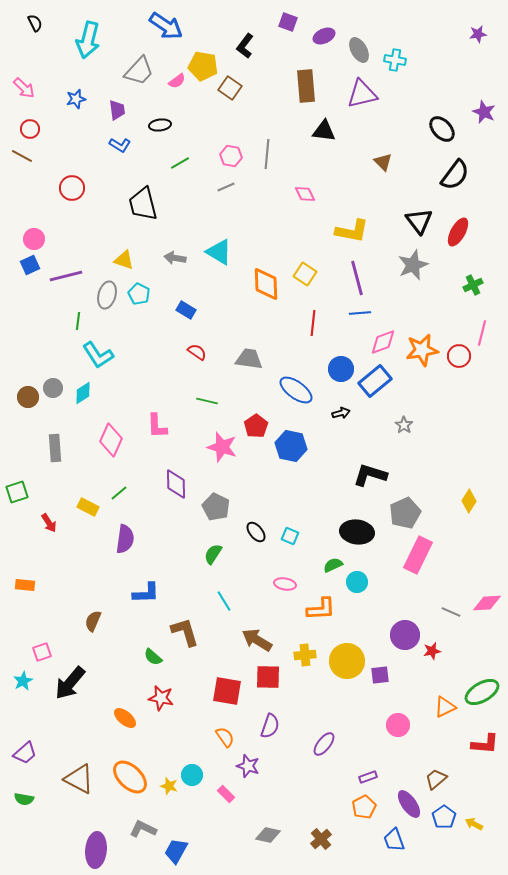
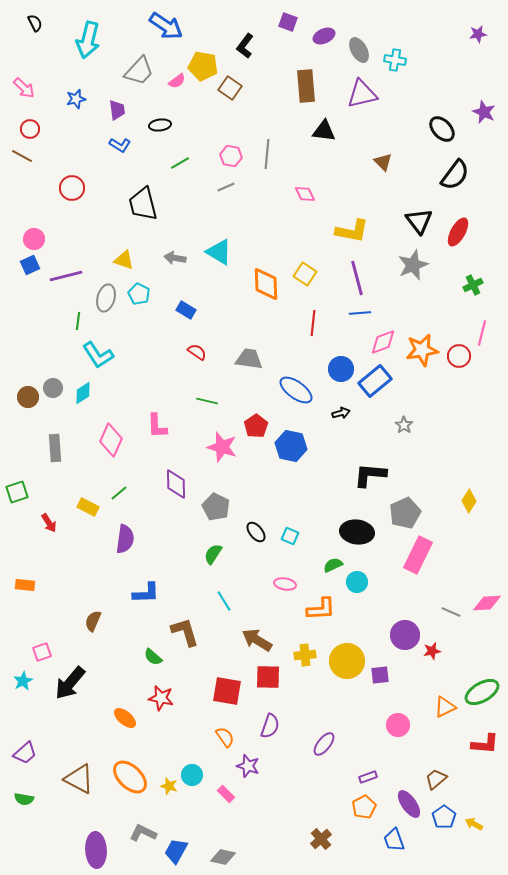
gray ellipse at (107, 295): moved 1 px left, 3 px down
black L-shape at (370, 475): rotated 12 degrees counterclockwise
gray L-shape at (143, 829): moved 4 px down
gray diamond at (268, 835): moved 45 px left, 22 px down
purple ellipse at (96, 850): rotated 8 degrees counterclockwise
